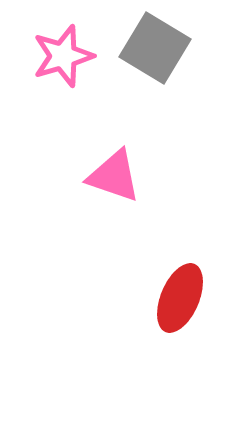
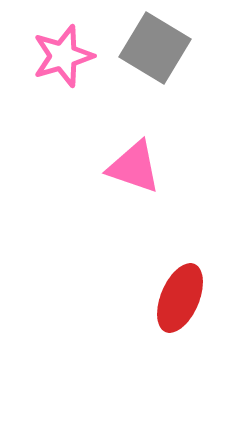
pink triangle: moved 20 px right, 9 px up
